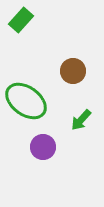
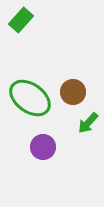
brown circle: moved 21 px down
green ellipse: moved 4 px right, 3 px up
green arrow: moved 7 px right, 3 px down
